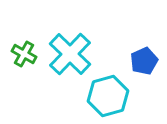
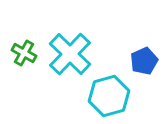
green cross: moved 1 px up
cyan hexagon: moved 1 px right
